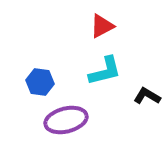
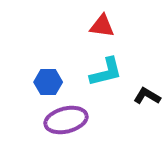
red triangle: rotated 36 degrees clockwise
cyan L-shape: moved 1 px right, 1 px down
blue hexagon: moved 8 px right; rotated 8 degrees counterclockwise
